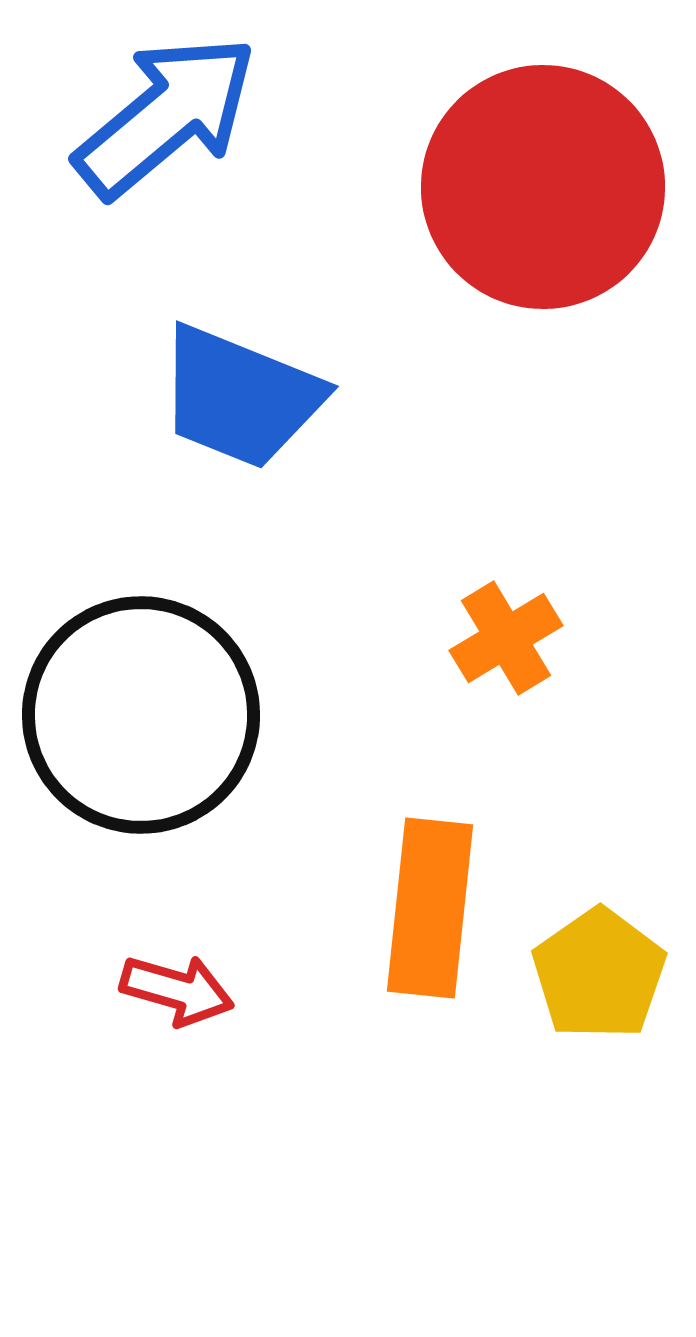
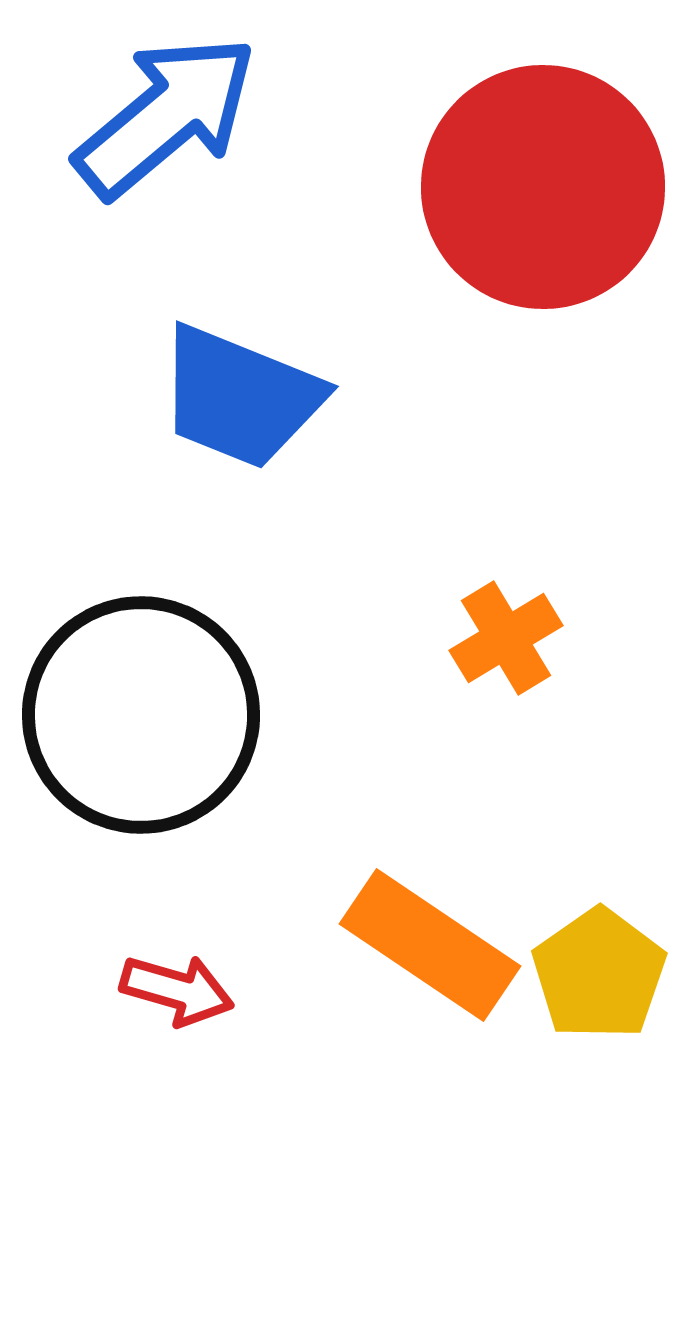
orange rectangle: moved 37 px down; rotated 62 degrees counterclockwise
